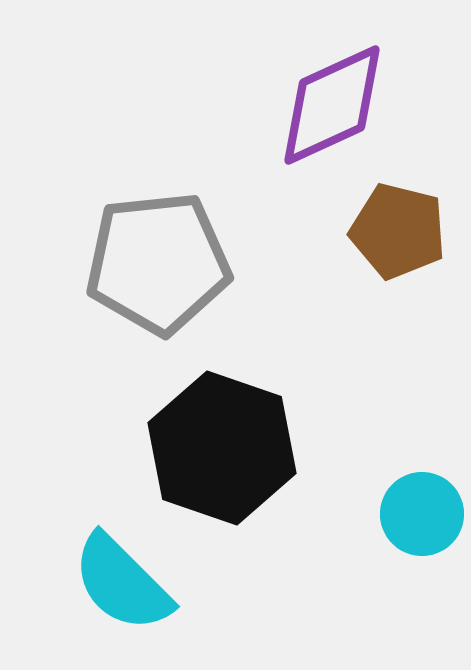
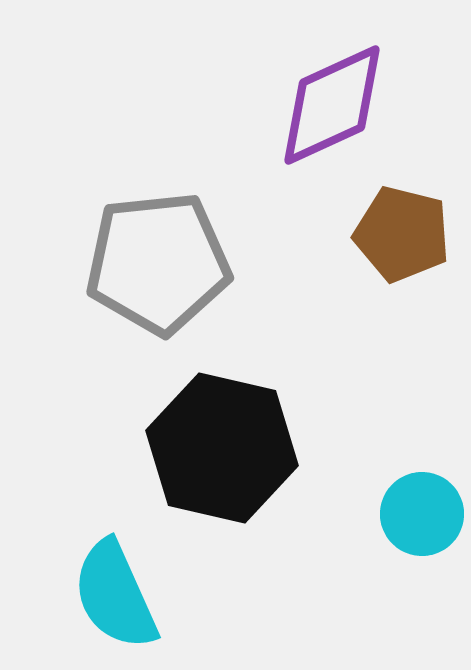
brown pentagon: moved 4 px right, 3 px down
black hexagon: rotated 6 degrees counterclockwise
cyan semicircle: moved 7 px left, 12 px down; rotated 21 degrees clockwise
